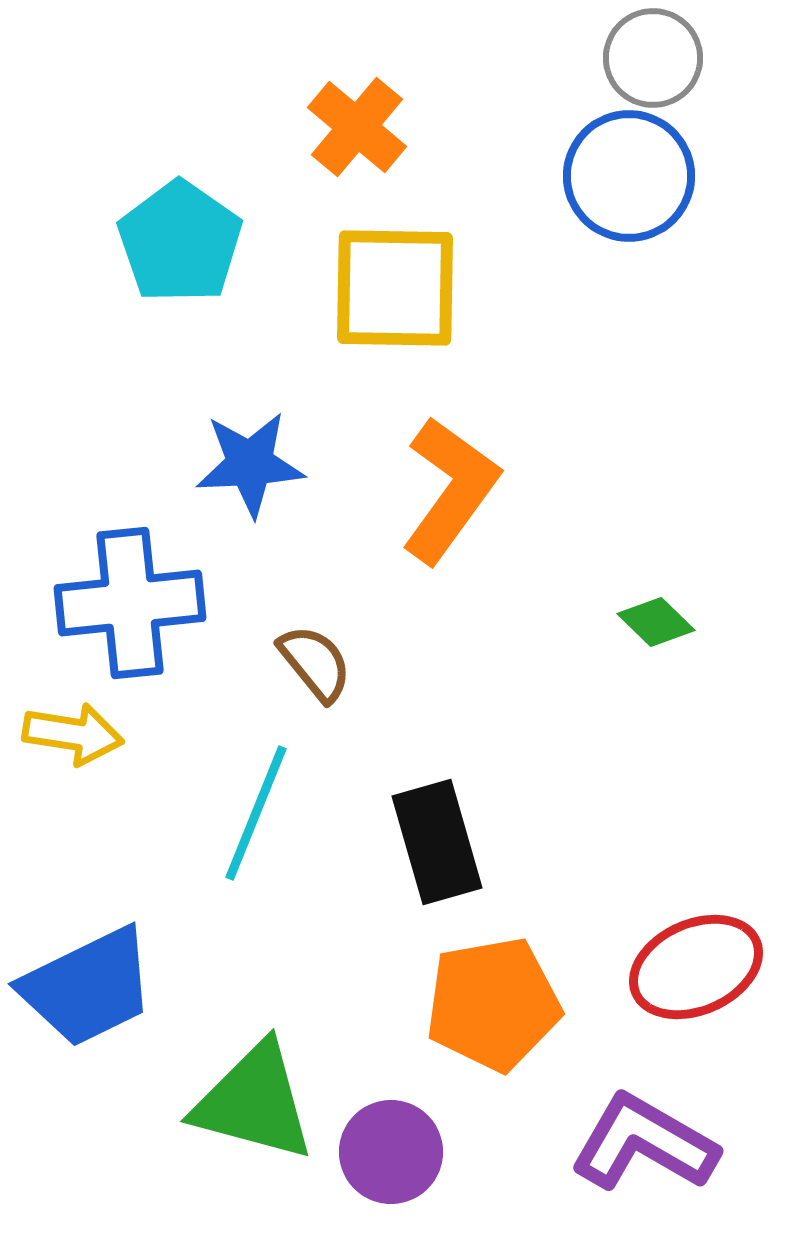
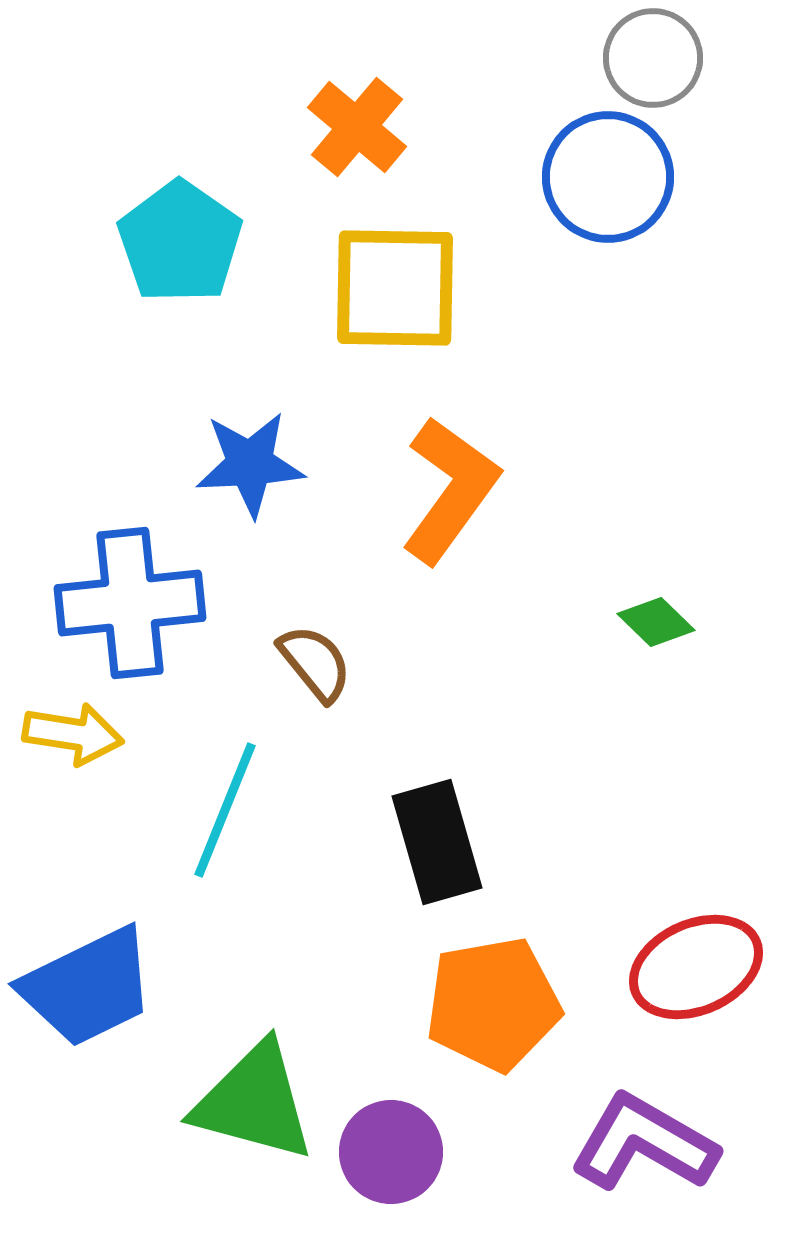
blue circle: moved 21 px left, 1 px down
cyan line: moved 31 px left, 3 px up
